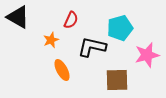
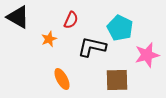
cyan pentagon: rotated 30 degrees counterclockwise
orange star: moved 2 px left, 1 px up
orange ellipse: moved 9 px down
